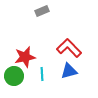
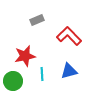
gray rectangle: moved 5 px left, 9 px down
red L-shape: moved 12 px up
red star: moved 1 px up
green circle: moved 1 px left, 5 px down
